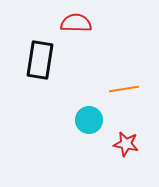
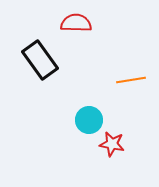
black rectangle: rotated 45 degrees counterclockwise
orange line: moved 7 px right, 9 px up
red star: moved 14 px left
